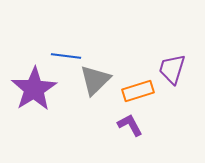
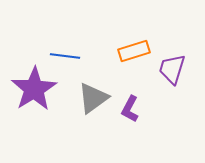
blue line: moved 1 px left
gray triangle: moved 2 px left, 18 px down; rotated 8 degrees clockwise
orange rectangle: moved 4 px left, 40 px up
purple L-shape: moved 16 px up; rotated 124 degrees counterclockwise
